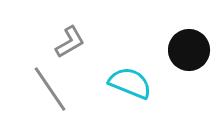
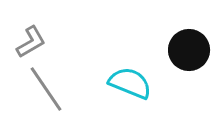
gray L-shape: moved 39 px left
gray line: moved 4 px left
